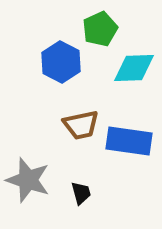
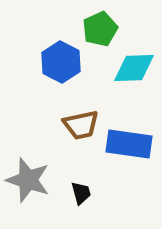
blue rectangle: moved 3 px down
